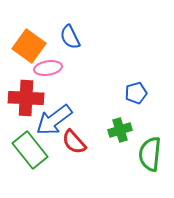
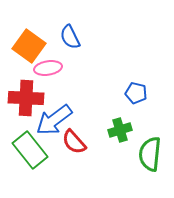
blue pentagon: rotated 30 degrees clockwise
